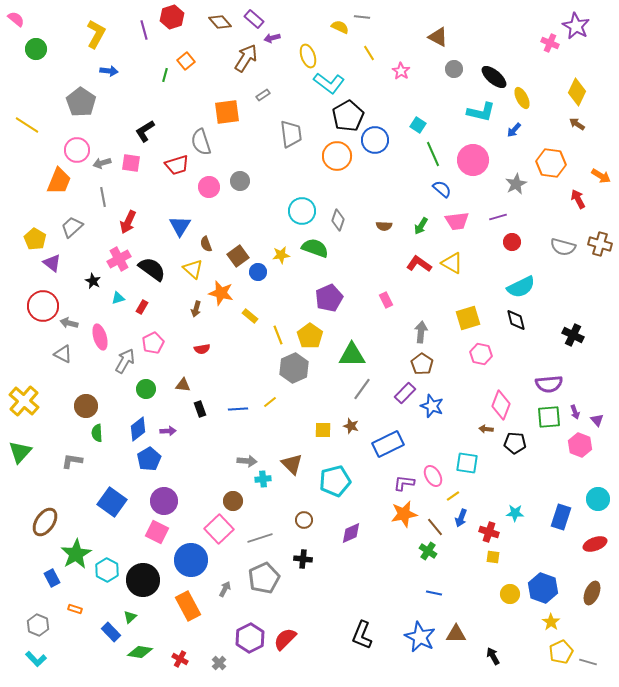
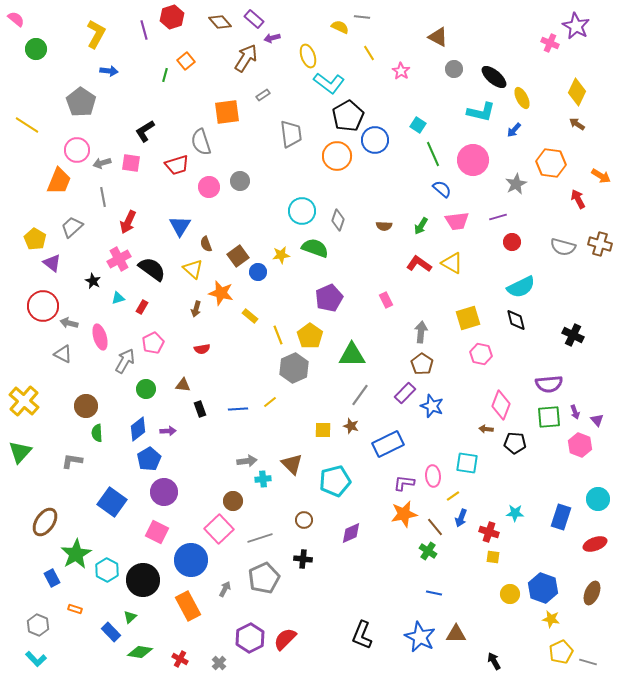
gray line at (362, 389): moved 2 px left, 6 px down
gray arrow at (247, 461): rotated 12 degrees counterclockwise
pink ellipse at (433, 476): rotated 25 degrees clockwise
purple circle at (164, 501): moved 9 px up
yellow star at (551, 622): moved 3 px up; rotated 24 degrees counterclockwise
black arrow at (493, 656): moved 1 px right, 5 px down
